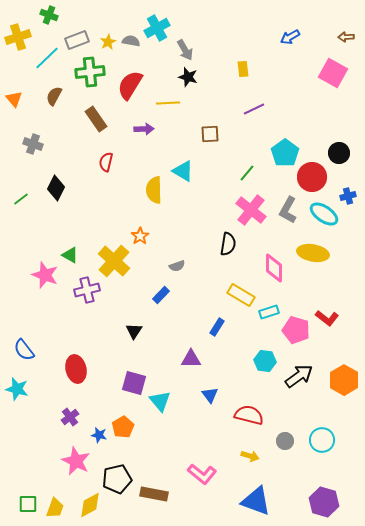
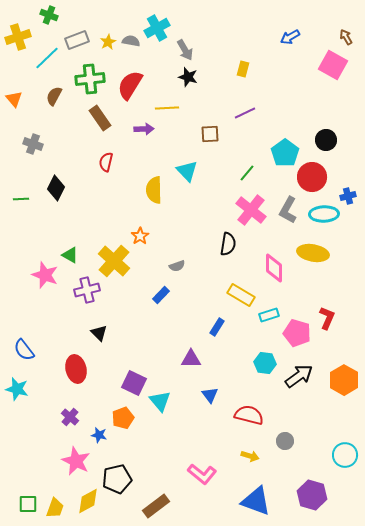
brown arrow at (346, 37): rotated 63 degrees clockwise
yellow rectangle at (243, 69): rotated 21 degrees clockwise
green cross at (90, 72): moved 7 px down
pink square at (333, 73): moved 8 px up
yellow line at (168, 103): moved 1 px left, 5 px down
purple line at (254, 109): moved 9 px left, 4 px down
brown rectangle at (96, 119): moved 4 px right, 1 px up
black circle at (339, 153): moved 13 px left, 13 px up
cyan triangle at (183, 171): moved 4 px right; rotated 15 degrees clockwise
green line at (21, 199): rotated 35 degrees clockwise
cyan ellipse at (324, 214): rotated 36 degrees counterclockwise
cyan rectangle at (269, 312): moved 3 px down
red L-shape at (327, 318): rotated 105 degrees counterclockwise
pink pentagon at (296, 330): moved 1 px right, 3 px down
black triangle at (134, 331): moved 35 px left, 2 px down; rotated 18 degrees counterclockwise
cyan hexagon at (265, 361): moved 2 px down
purple square at (134, 383): rotated 10 degrees clockwise
purple cross at (70, 417): rotated 12 degrees counterclockwise
orange pentagon at (123, 427): moved 9 px up; rotated 10 degrees clockwise
cyan circle at (322, 440): moved 23 px right, 15 px down
brown rectangle at (154, 494): moved 2 px right, 12 px down; rotated 48 degrees counterclockwise
purple hexagon at (324, 502): moved 12 px left, 7 px up
yellow diamond at (90, 505): moved 2 px left, 4 px up
